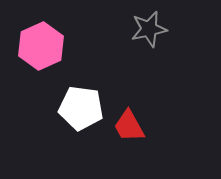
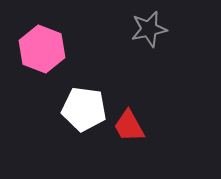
pink hexagon: moved 1 px right, 3 px down; rotated 15 degrees counterclockwise
white pentagon: moved 3 px right, 1 px down
